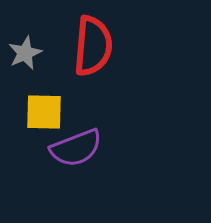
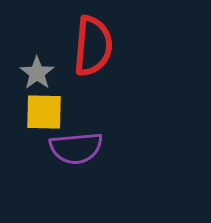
gray star: moved 12 px right, 20 px down; rotated 12 degrees counterclockwise
purple semicircle: rotated 16 degrees clockwise
